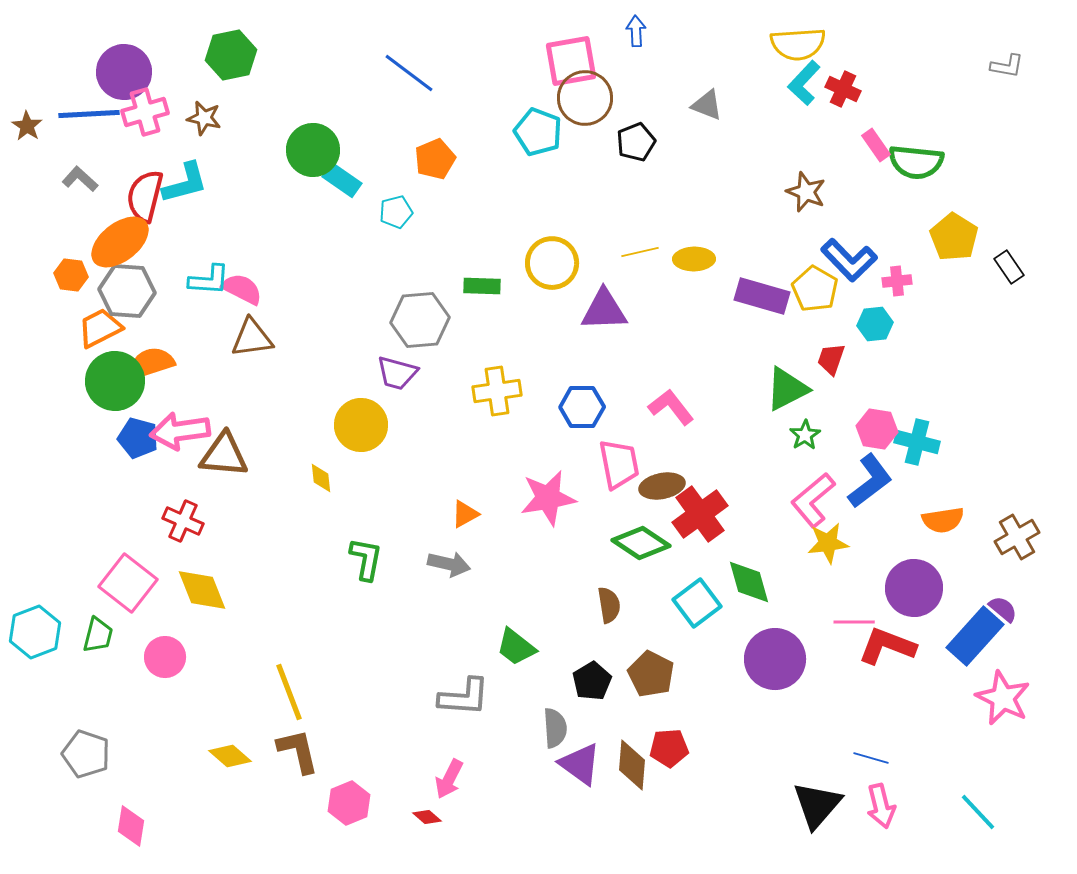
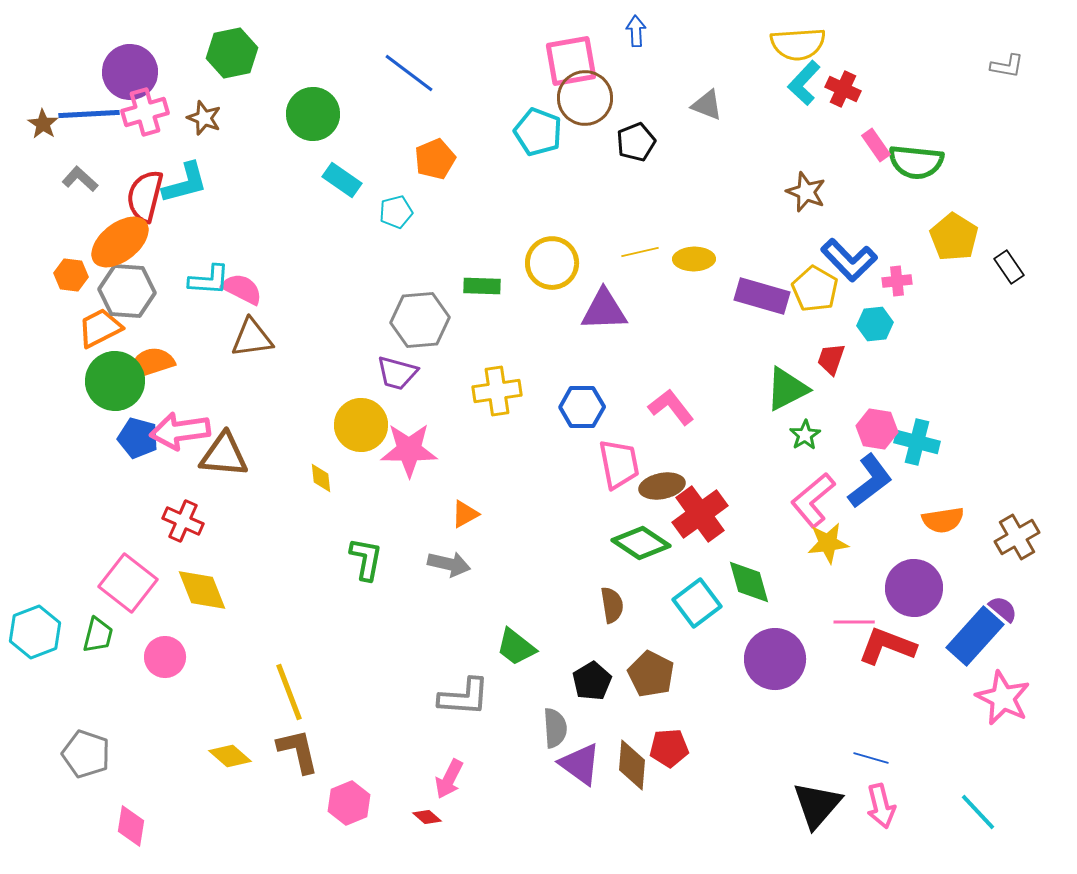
green hexagon at (231, 55): moved 1 px right, 2 px up
purple circle at (124, 72): moved 6 px right
brown star at (204, 118): rotated 8 degrees clockwise
brown star at (27, 126): moved 16 px right, 2 px up
green circle at (313, 150): moved 36 px up
pink star at (548, 498): moved 139 px left, 48 px up; rotated 10 degrees clockwise
brown semicircle at (609, 605): moved 3 px right
